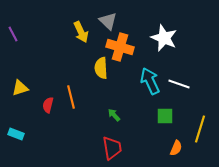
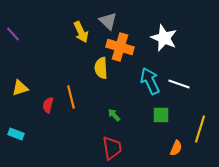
purple line: rotated 14 degrees counterclockwise
green square: moved 4 px left, 1 px up
